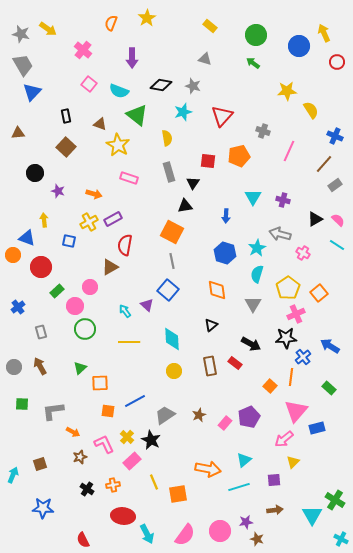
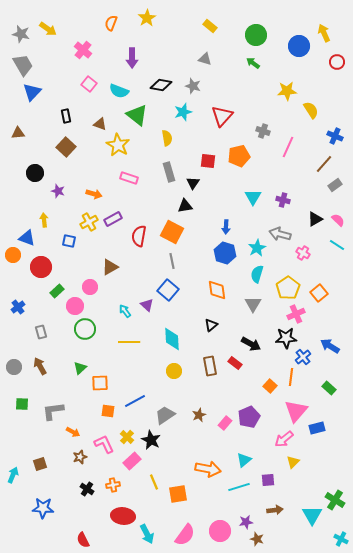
pink line at (289, 151): moved 1 px left, 4 px up
blue arrow at (226, 216): moved 11 px down
red semicircle at (125, 245): moved 14 px right, 9 px up
purple square at (274, 480): moved 6 px left
